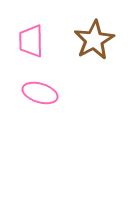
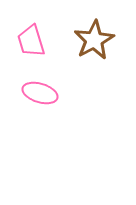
pink trapezoid: rotated 16 degrees counterclockwise
